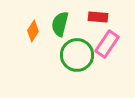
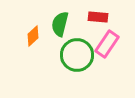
orange diamond: moved 5 px down; rotated 15 degrees clockwise
